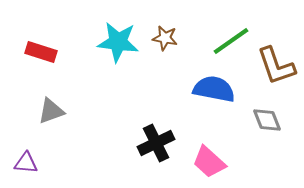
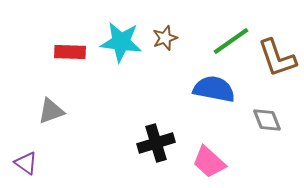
brown star: rotated 30 degrees counterclockwise
cyan star: moved 3 px right
red rectangle: moved 29 px right; rotated 16 degrees counterclockwise
brown L-shape: moved 1 px right, 8 px up
black cross: rotated 9 degrees clockwise
purple triangle: rotated 30 degrees clockwise
